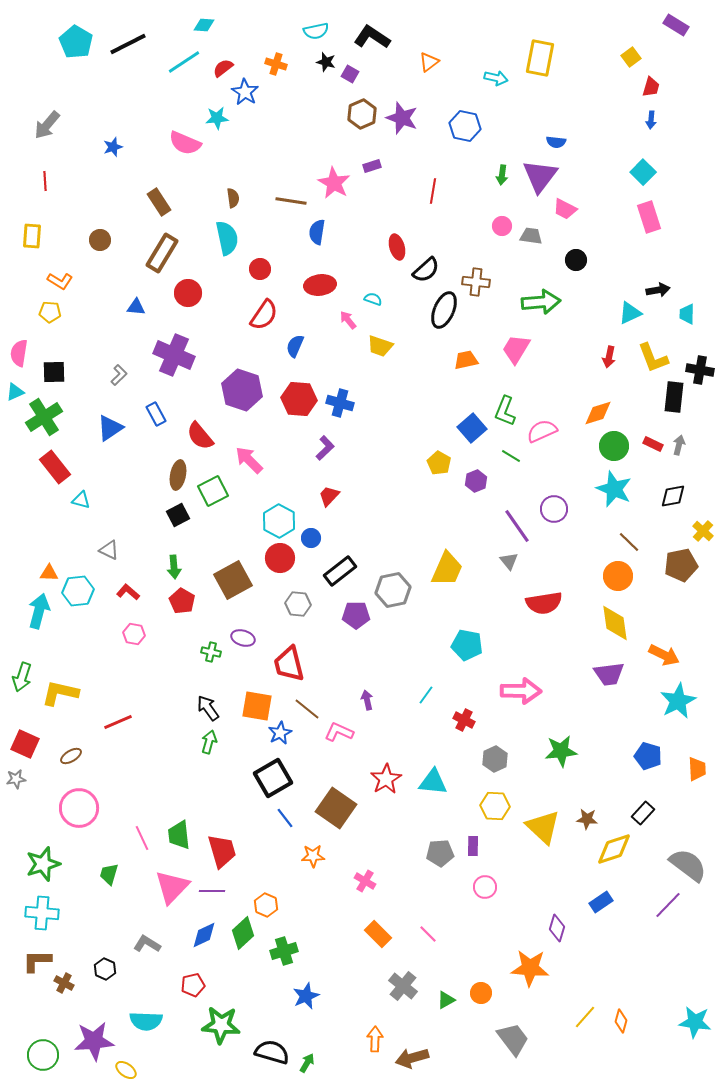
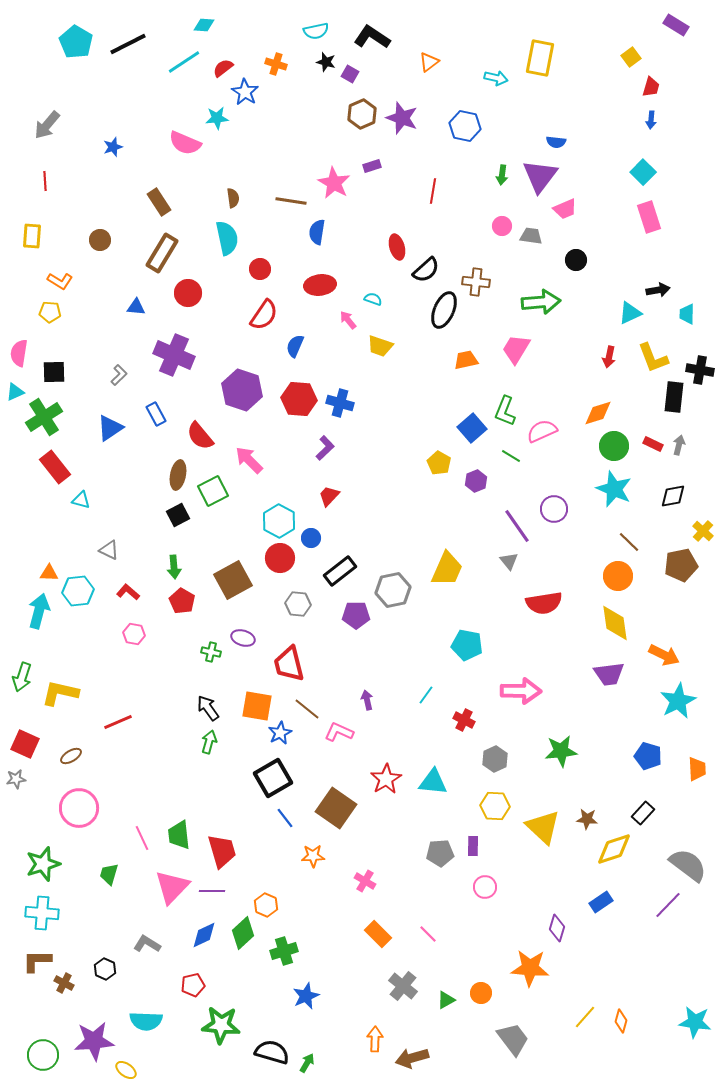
pink trapezoid at (565, 209): rotated 50 degrees counterclockwise
